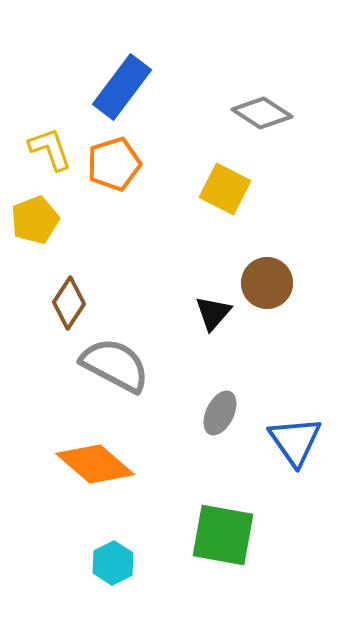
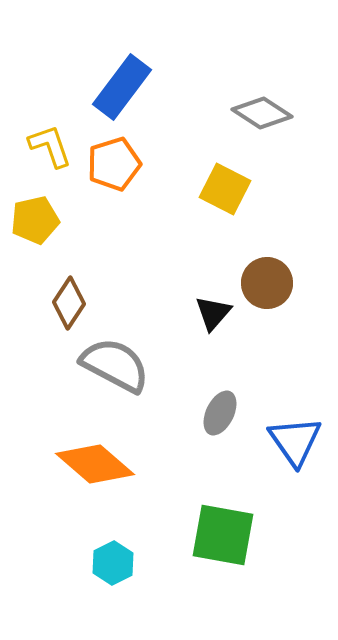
yellow L-shape: moved 3 px up
yellow pentagon: rotated 9 degrees clockwise
